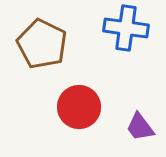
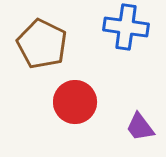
blue cross: moved 1 px up
red circle: moved 4 px left, 5 px up
